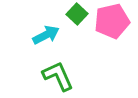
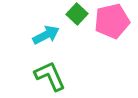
green L-shape: moved 8 px left
